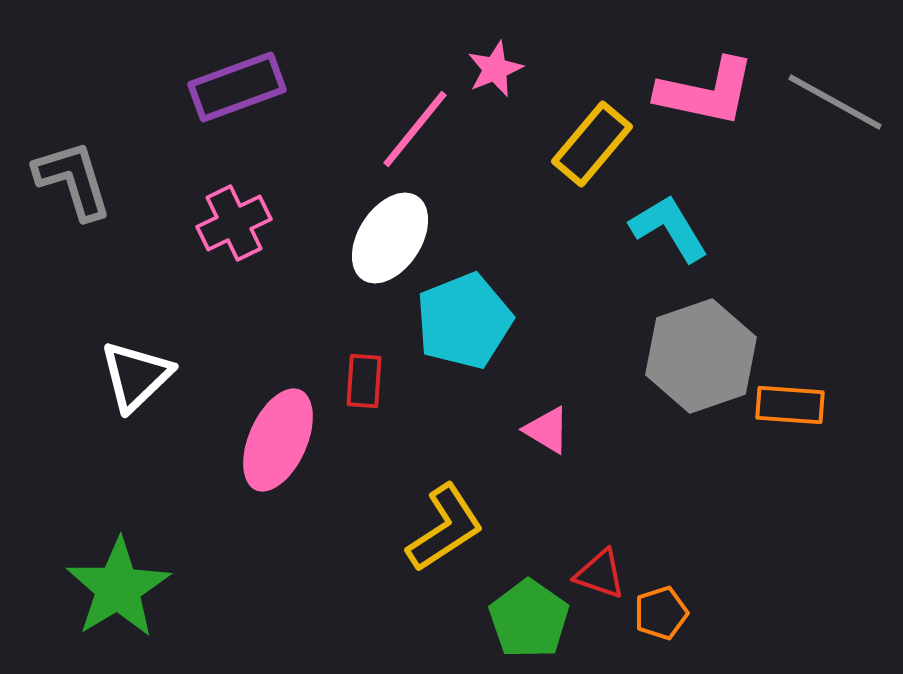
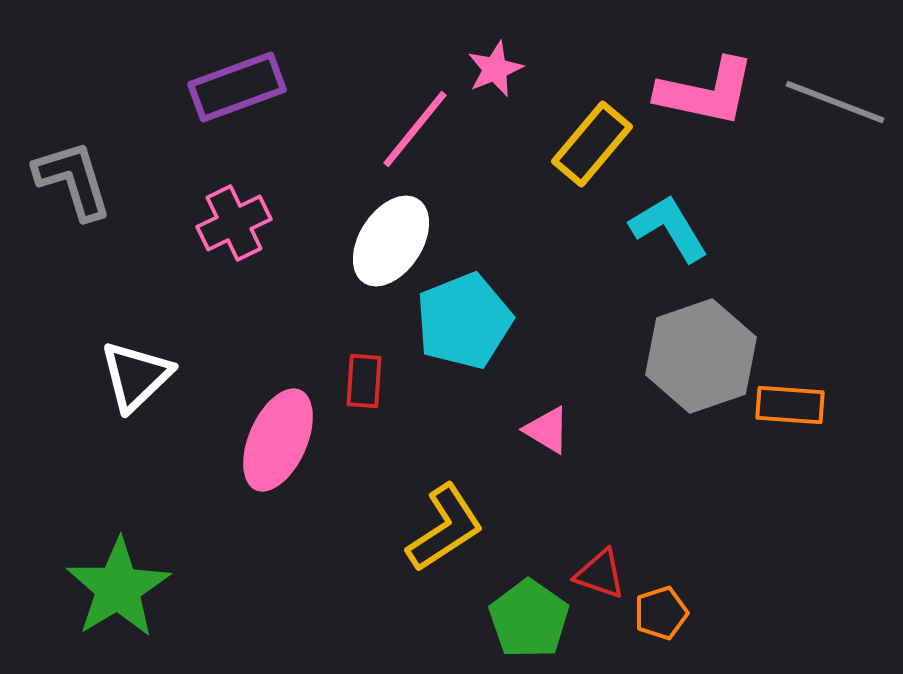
gray line: rotated 8 degrees counterclockwise
white ellipse: moved 1 px right, 3 px down
